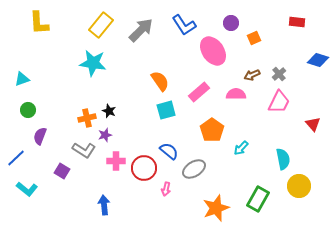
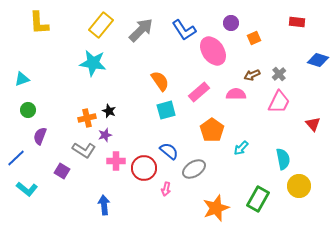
blue L-shape: moved 5 px down
